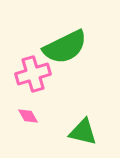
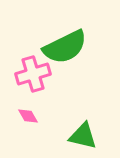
green triangle: moved 4 px down
